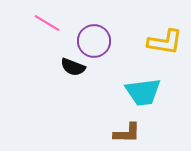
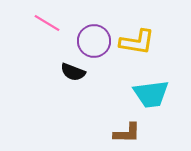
yellow L-shape: moved 28 px left
black semicircle: moved 5 px down
cyan trapezoid: moved 8 px right, 2 px down
